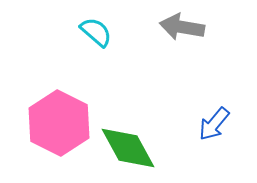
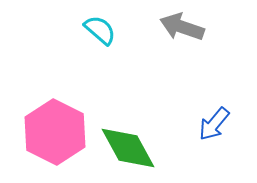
gray arrow: rotated 9 degrees clockwise
cyan semicircle: moved 4 px right, 2 px up
pink hexagon: moved 4 px left, 9 px down
